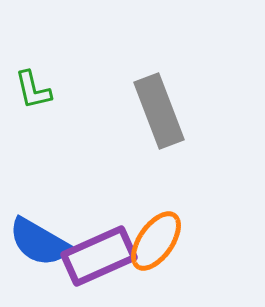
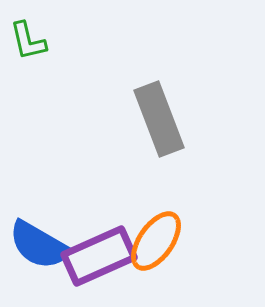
green L-shape: moved 5 px left, 49 px up
gray rectangle: moved 8 px down
blue semicircle: moved 3 px down
